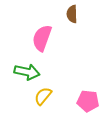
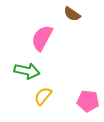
brown semicircle: rotated 54 degrees counterclockwise
pink semicircle: rotated 8 degrees clockwise
green arrow: moved 1 px up
